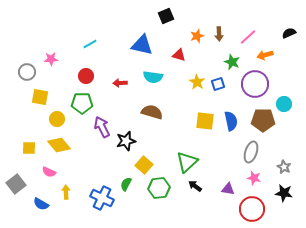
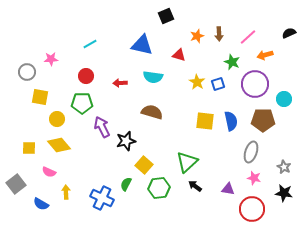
cyan circle at (284, 104): moved 5 px up
